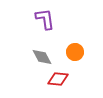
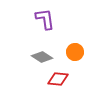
gray diamond: rotated 30 degrees counterclockwise
